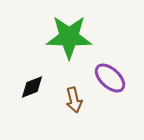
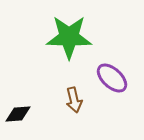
purple ellipse: moved 2 px right
black diamond: moved 14 px left, 27 px down; rotated 16 degrees clockwise
